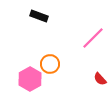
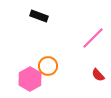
orange circle: moved 2 px left, 2 px down
red semicircle: moved 2 px left, 4 px up
